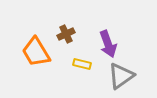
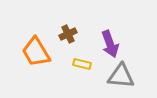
brown cross: moved 2 px right
purple arrow: moved 2 px right
gray triangle: rotated 40 degrees clockwise
